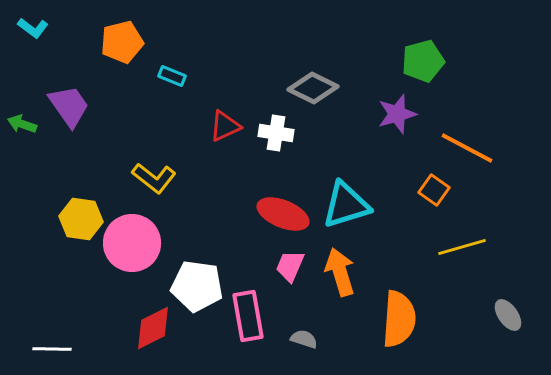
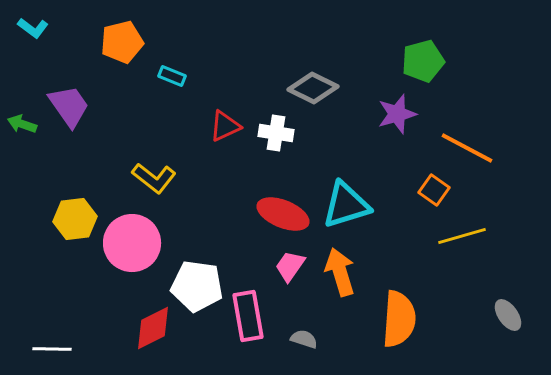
yellow hexagon: moved 6 px left; rotated 15 degrees counterclockwise
yellow line: moved 11 px up
pink trapezoid: rotated 12 degrees clockwise
